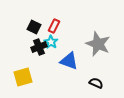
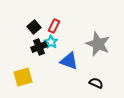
black square: rotated 24 degrees clockwise
